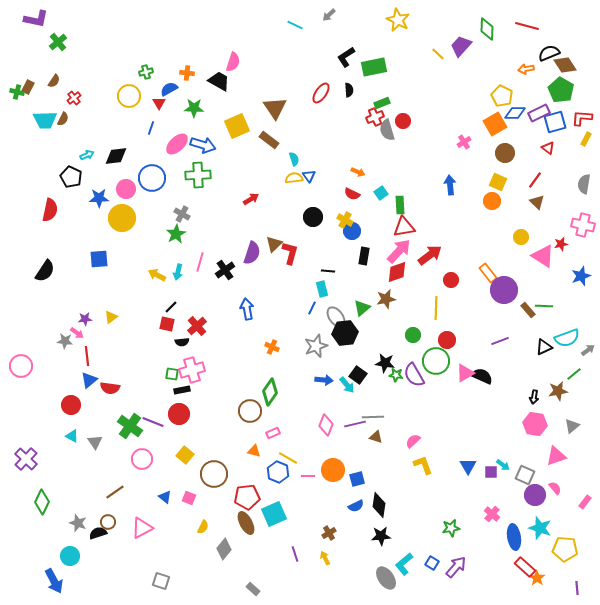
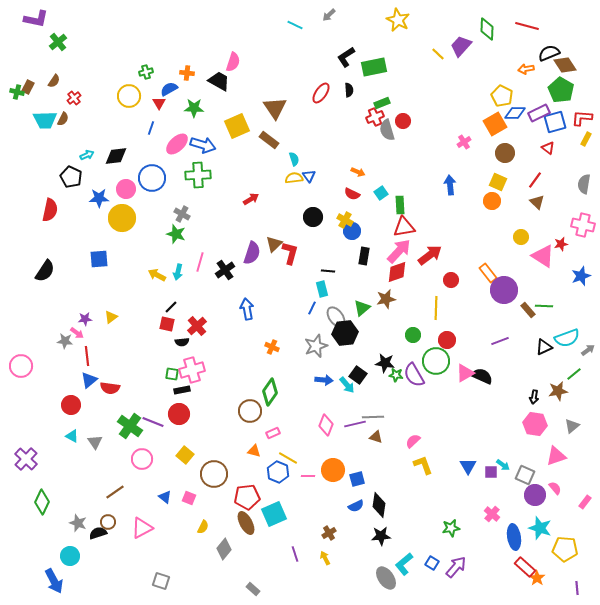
green star at (176, 234): rotated 24 degrees counterclockwise
